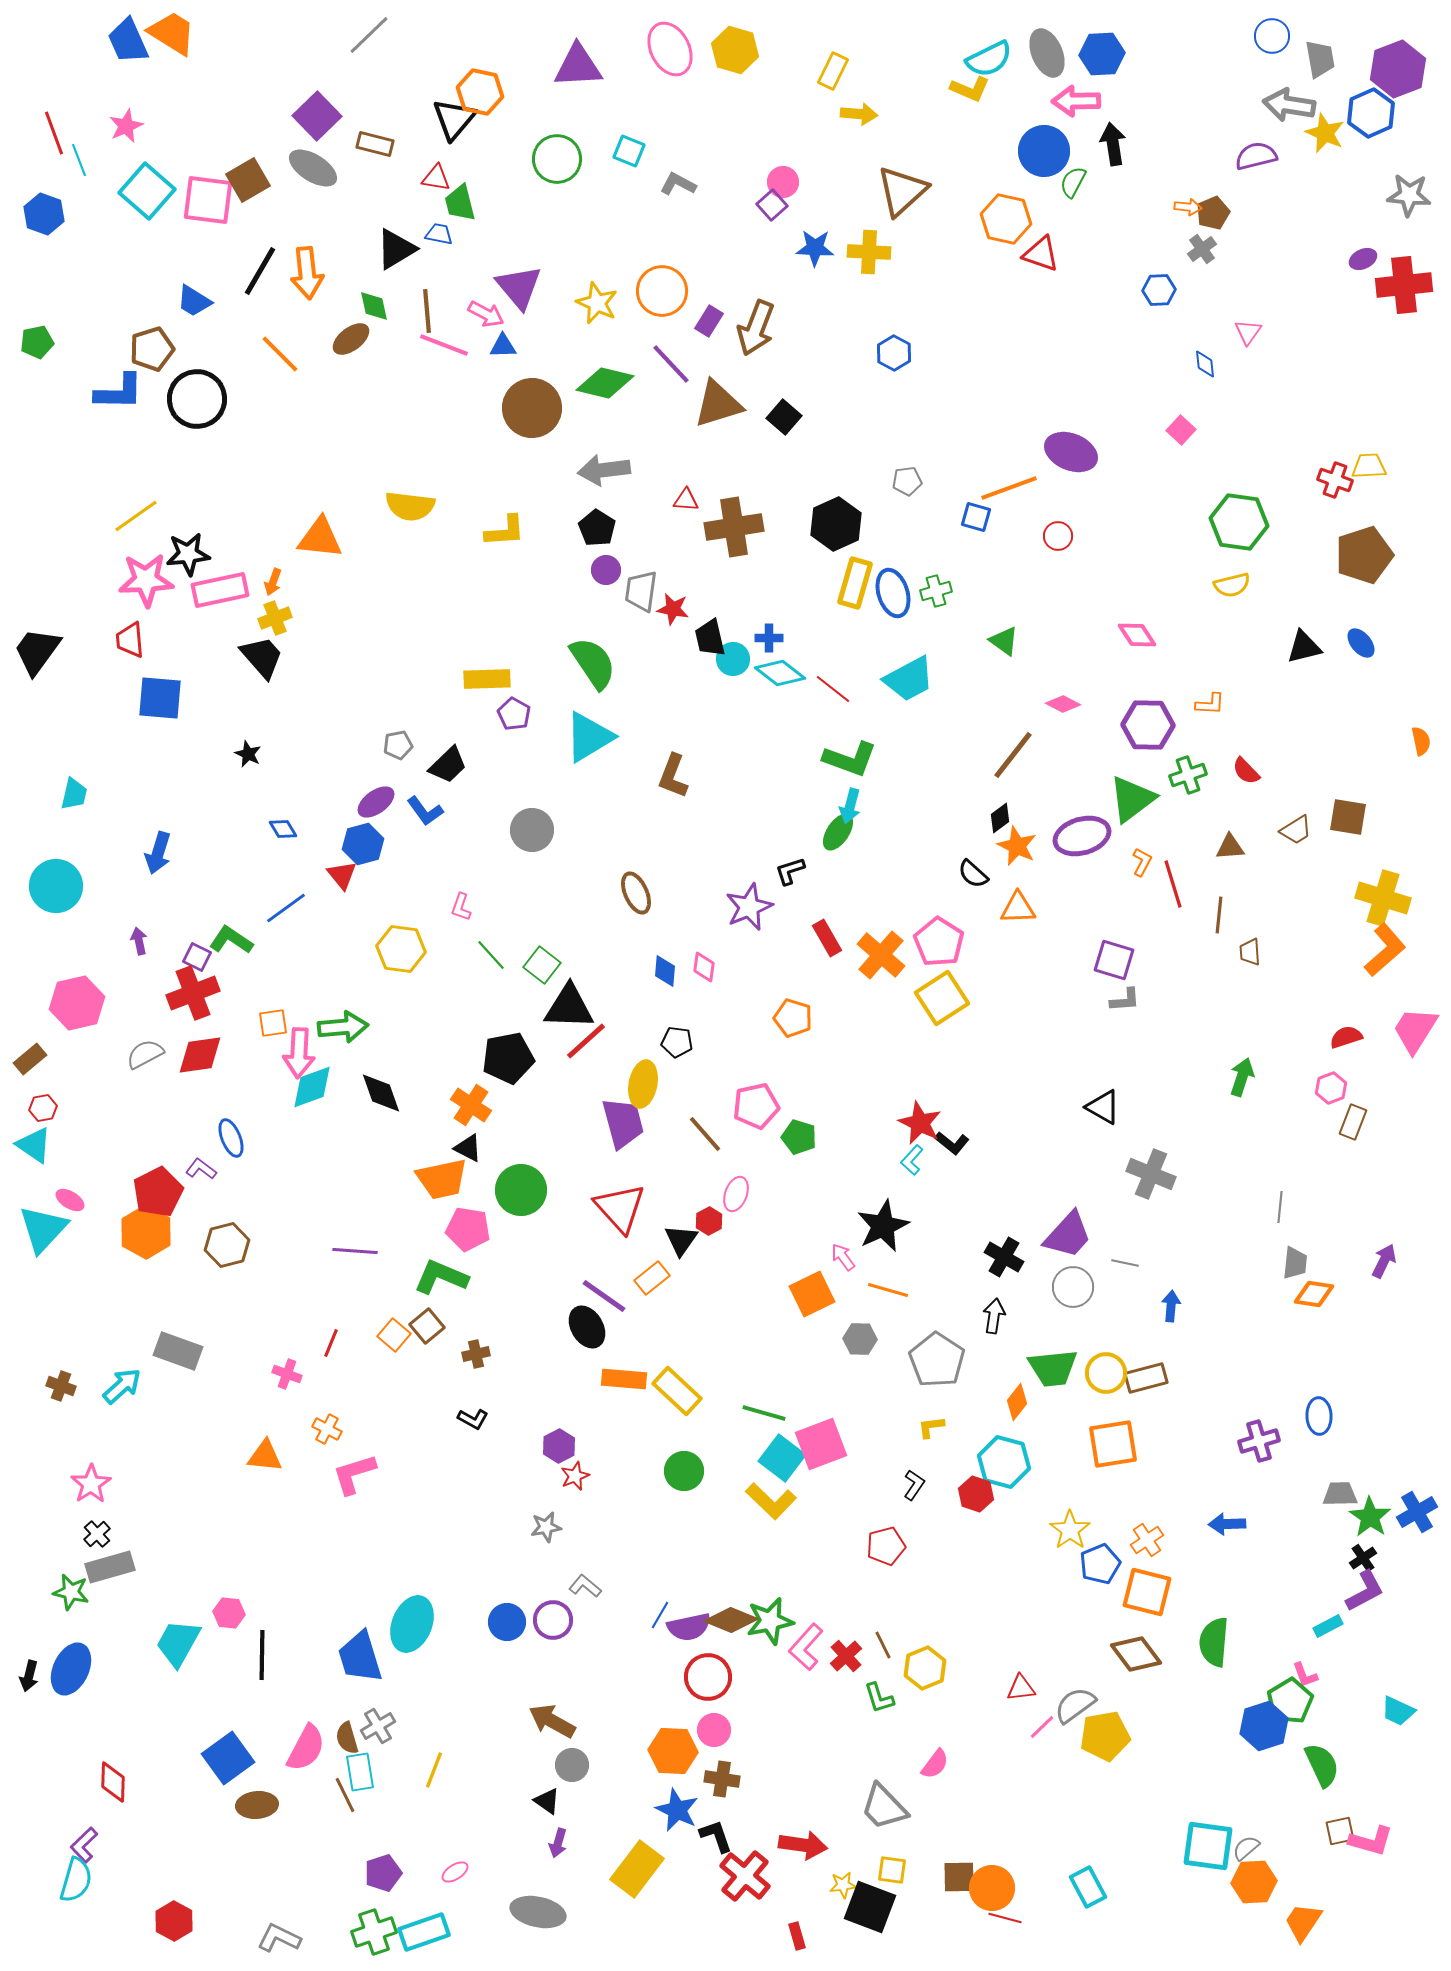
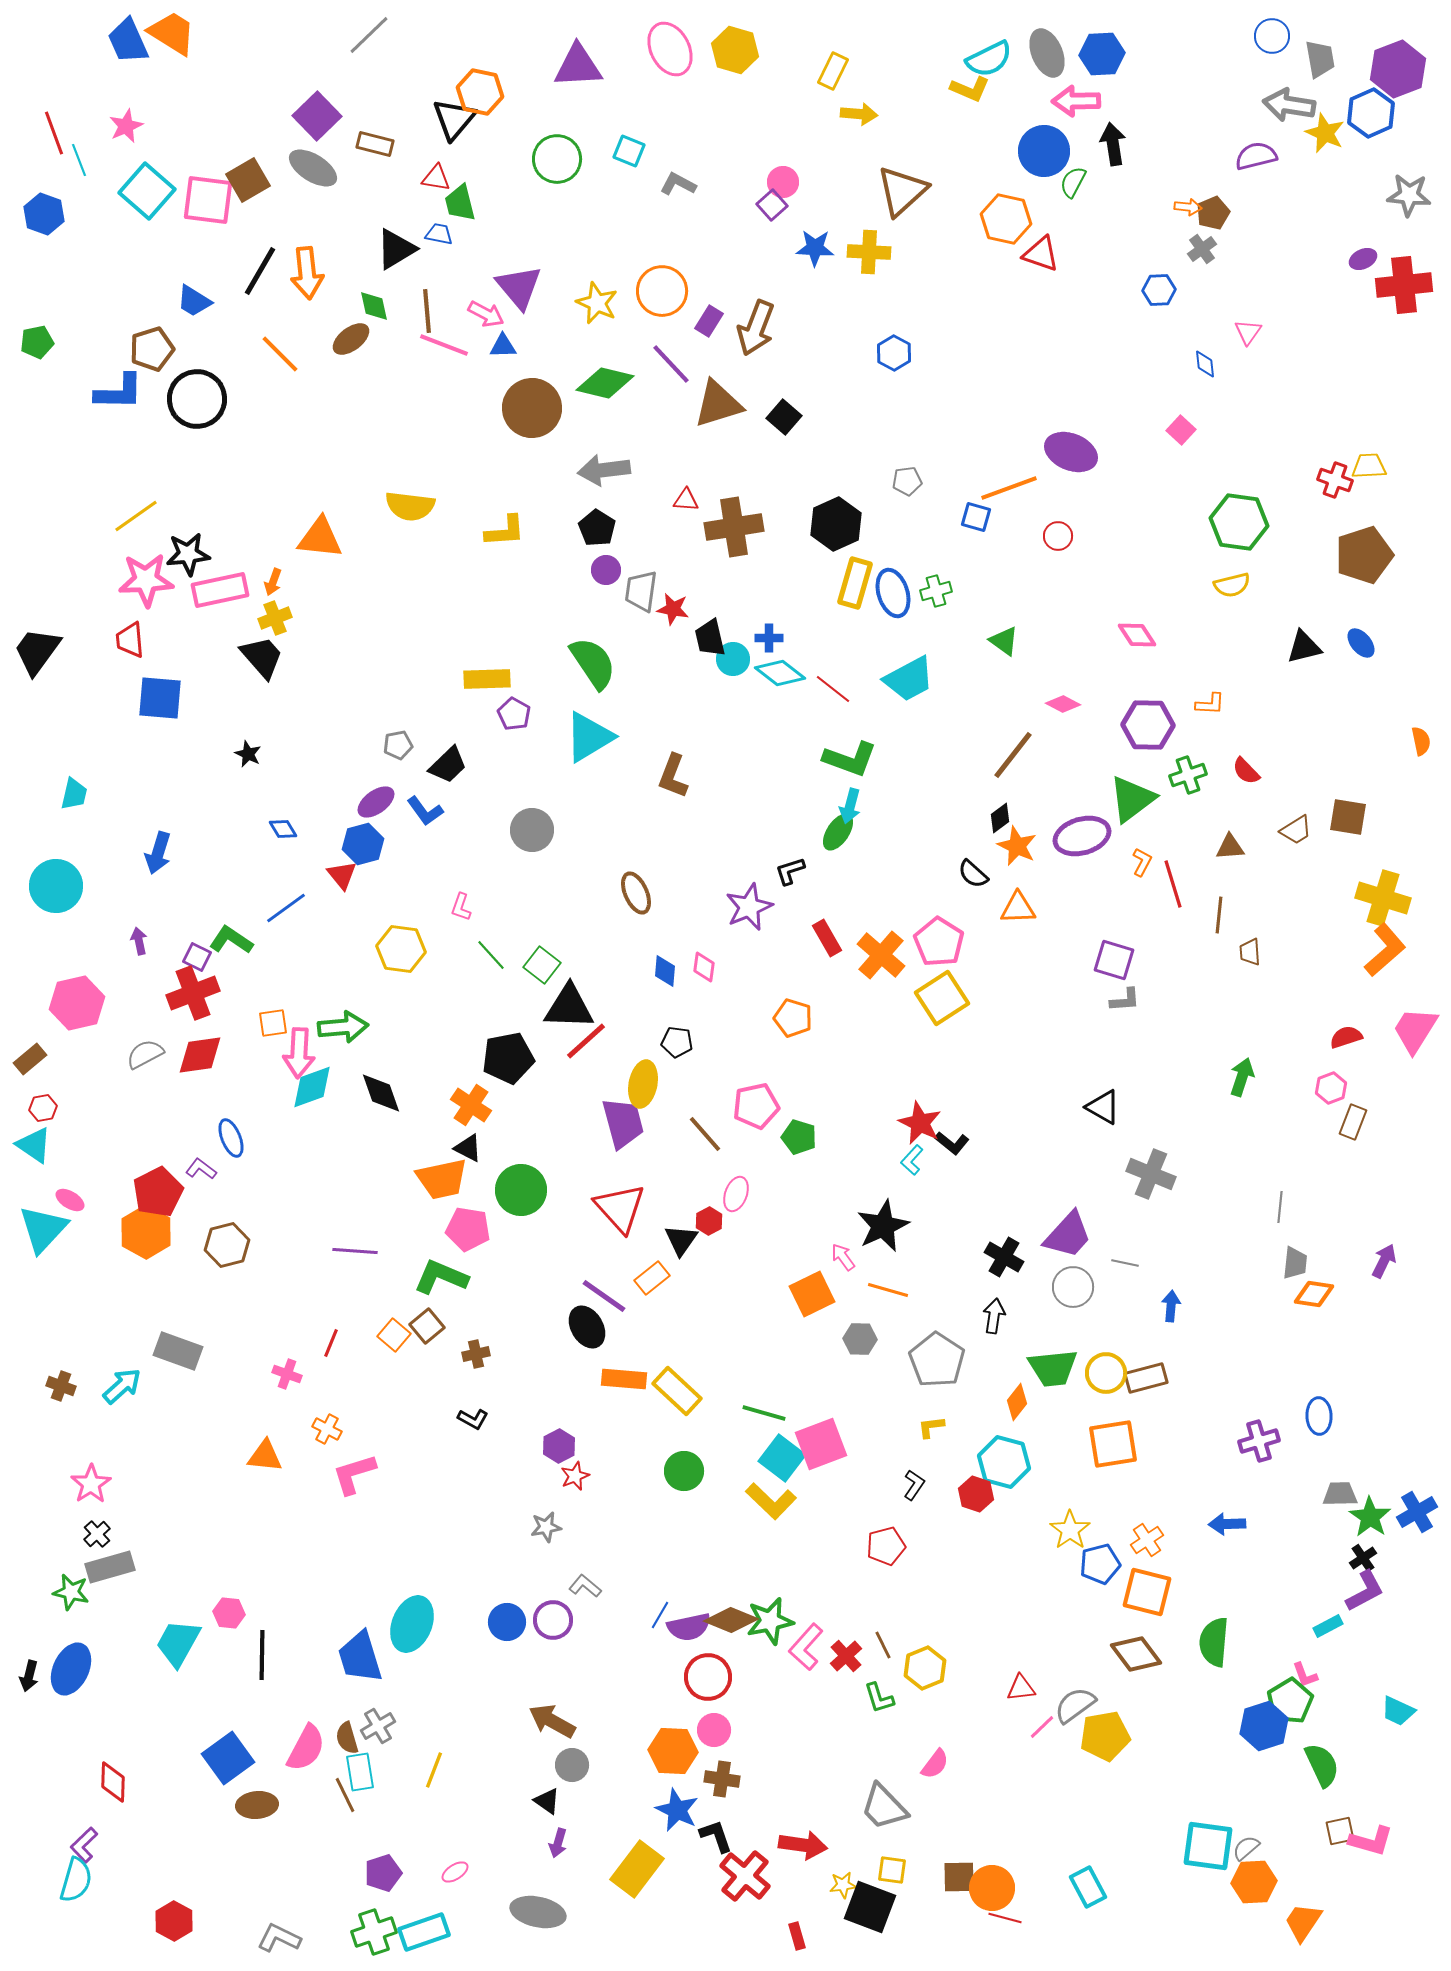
blue pentagon at (1100, 1564): rotated 9 degrees clockwise
